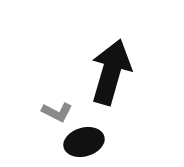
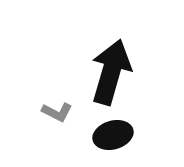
black ellipse: moved 29 px right, 7 px up
